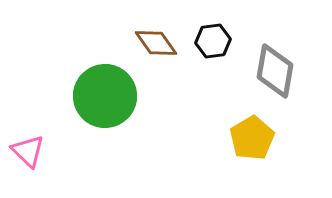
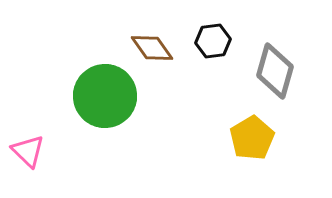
brown diamond: moved 4 px left, 5 px down
gray diamond: rotated 6 degrees clockwise
